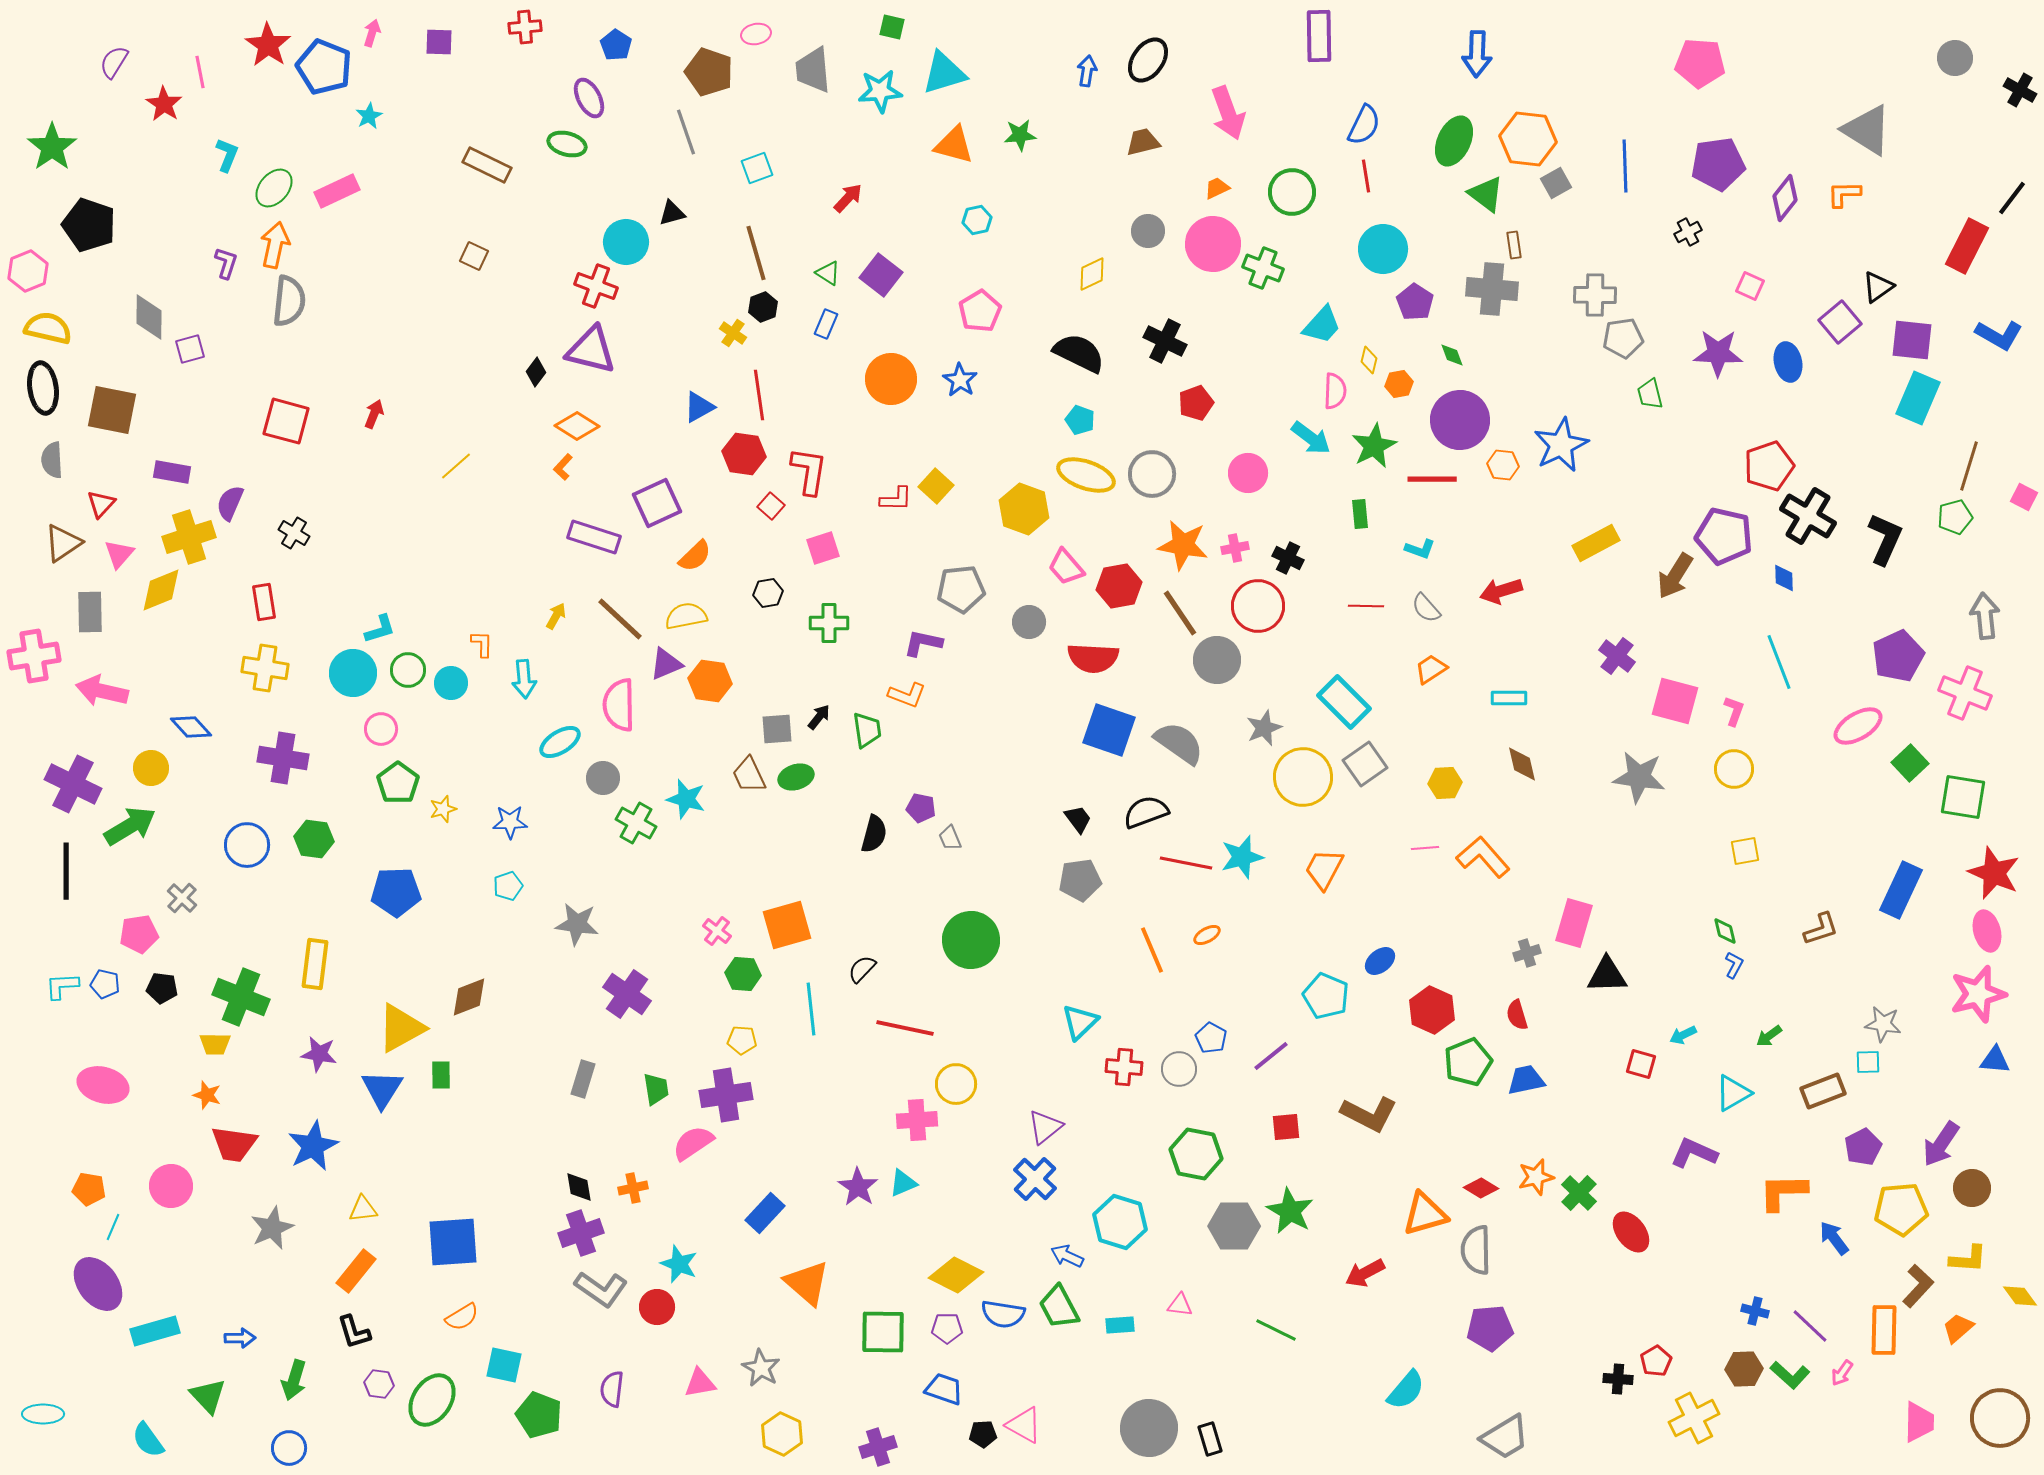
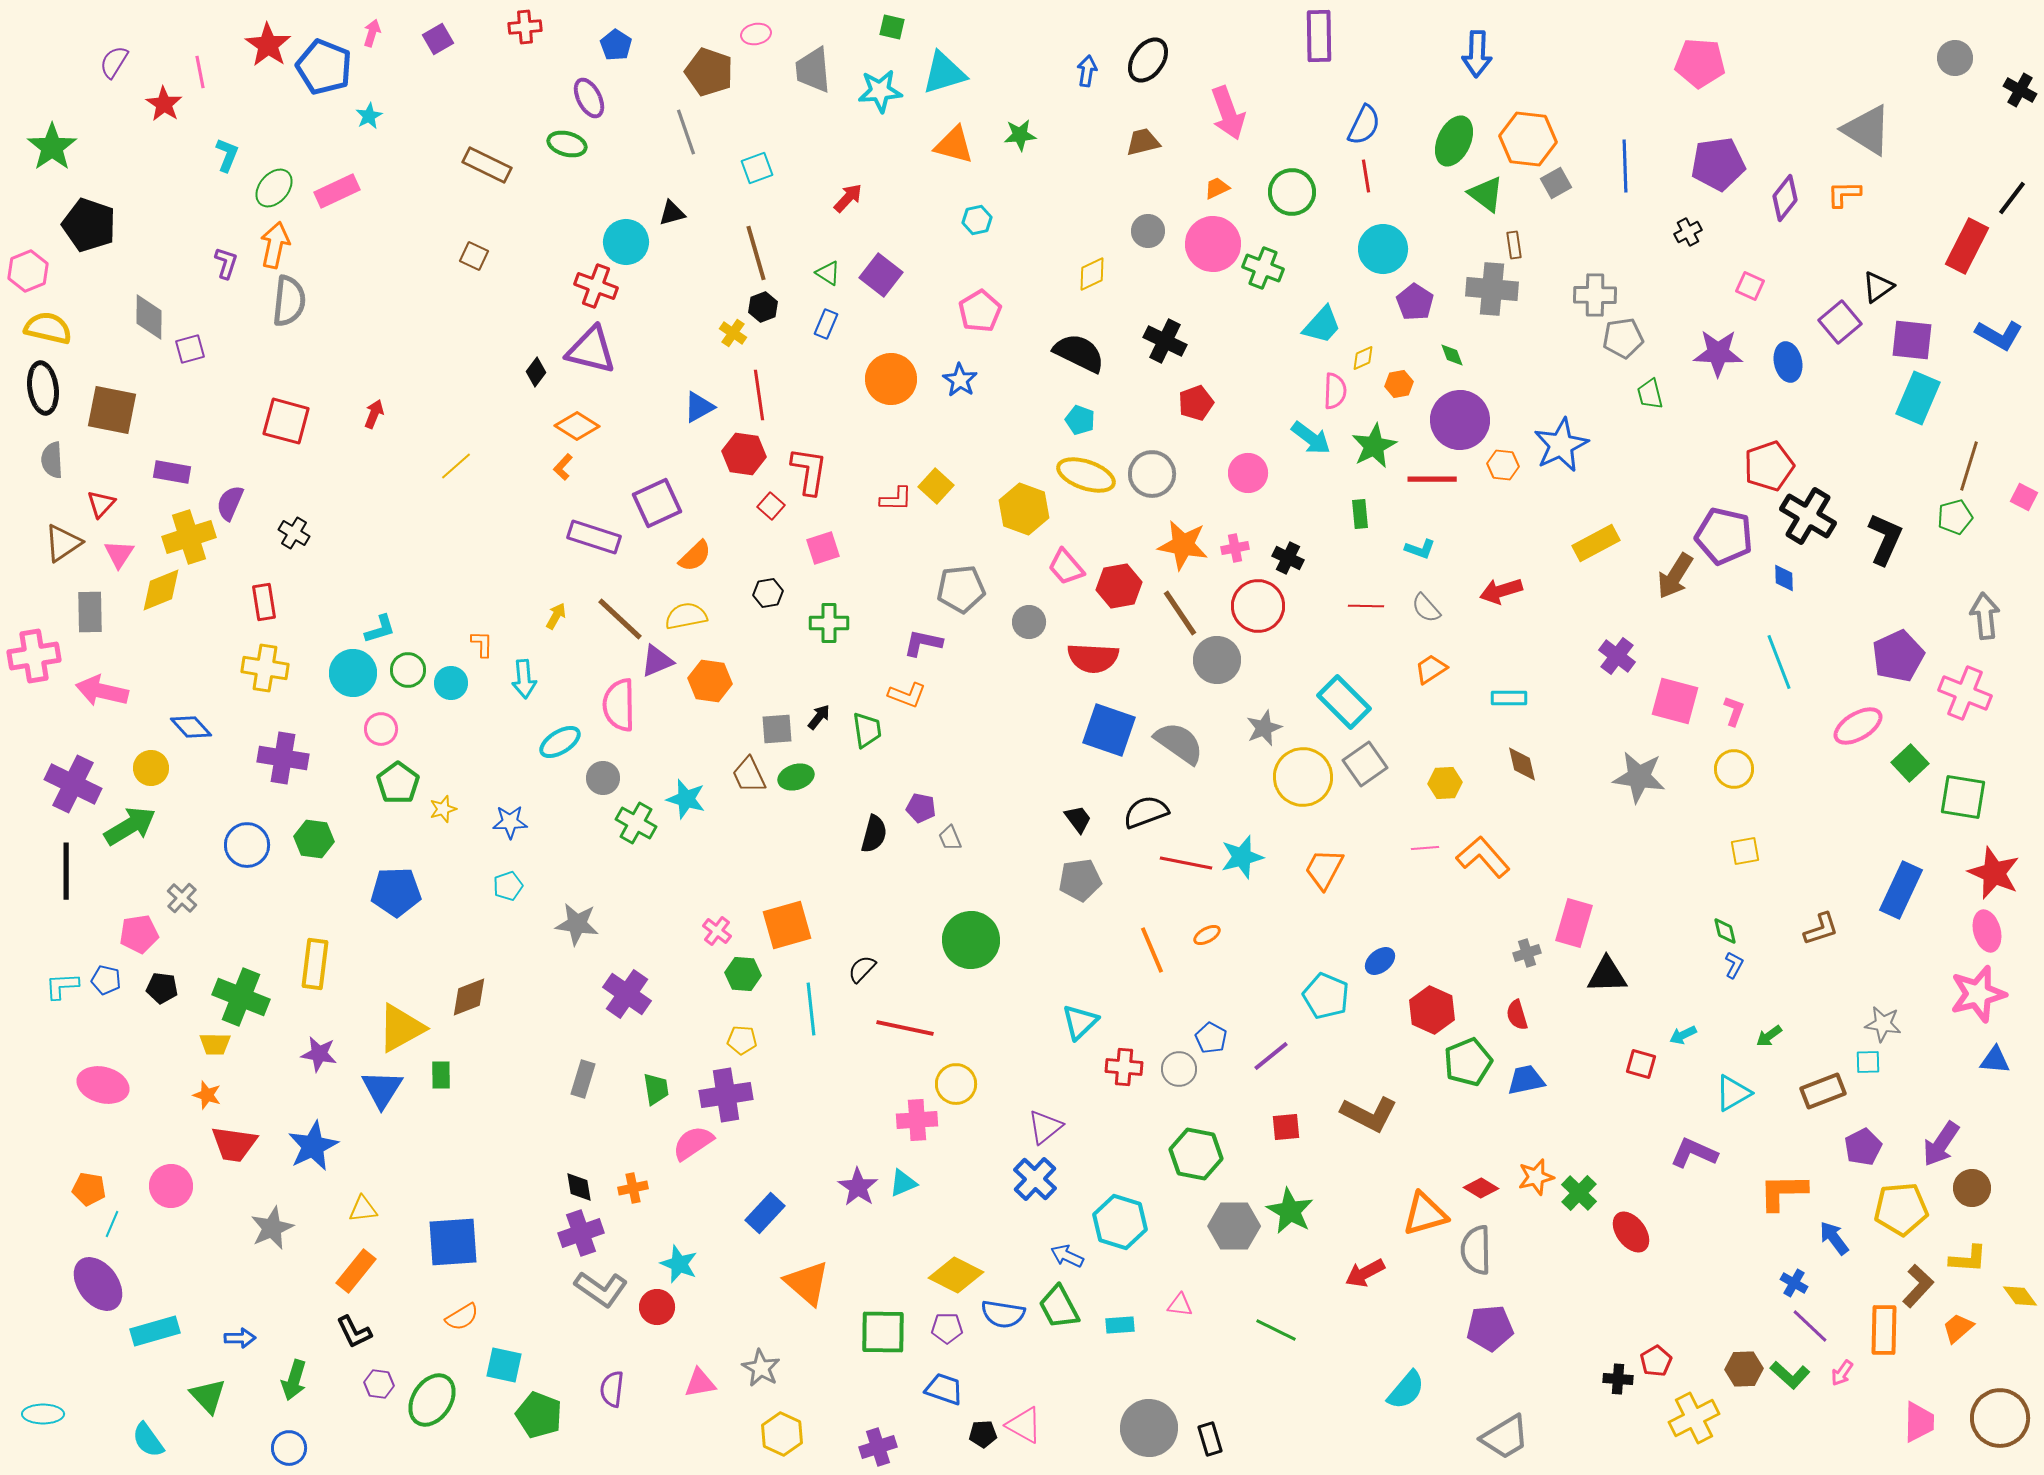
purple square at (439, 42): moved 1 px left, 3 px up; rotated 32 degrees counterclockwise
yellow diamond at (1369, 360): moved 6 px left, 2 px up; rotated 52 degrees clockwise
pink triangle at (119, 554): rotated 8 degrees counterclockwise
purple triangle at (666, 664): moved 9 px left, 3 px up
blue pentagon at (105, 984): moved 1 px right, 4 px up
cyan line at (113, 1227): moved 1 px left, 3 px up
blue cross at (1755, 1311): moved 39 px right, 28 px up; rotated 16 degrees clockwise
black L-shape at (354, 1332): rotated 9 degrees counterclockwise
